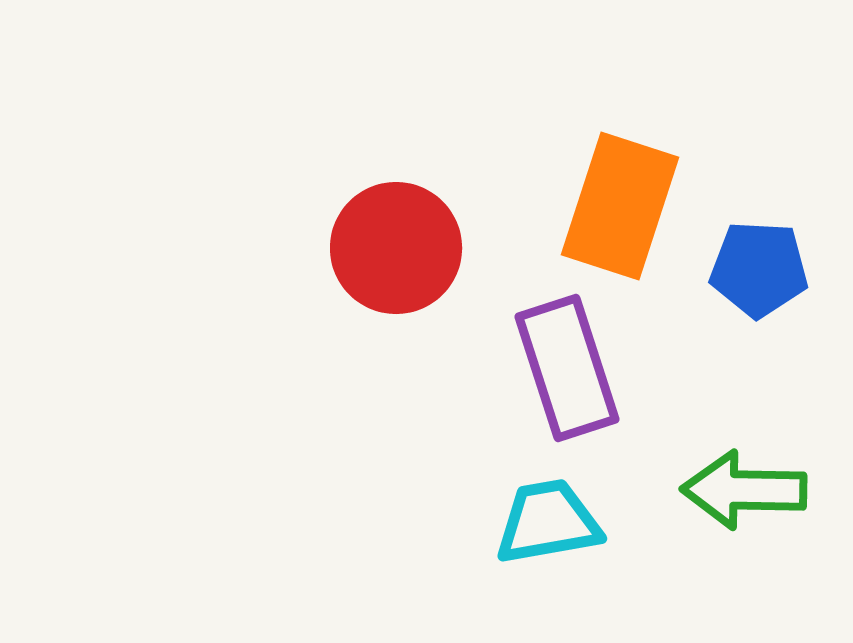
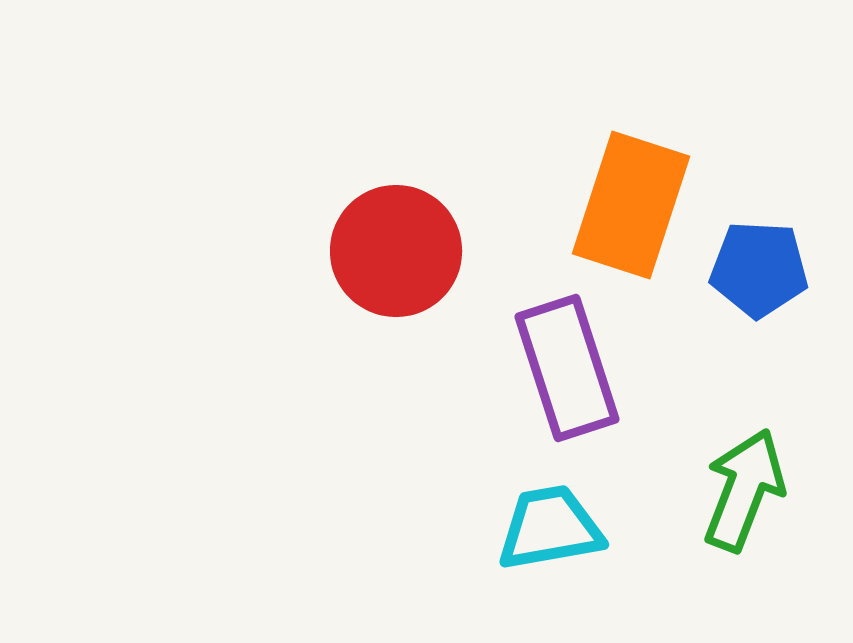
orange rectangle: moved 11 px right, 1 px up
red circle: moved 3 px down
green arrow: rotated 110 degrees clockwise
cyan trapezoid: moved 2 px right, 6 px down
